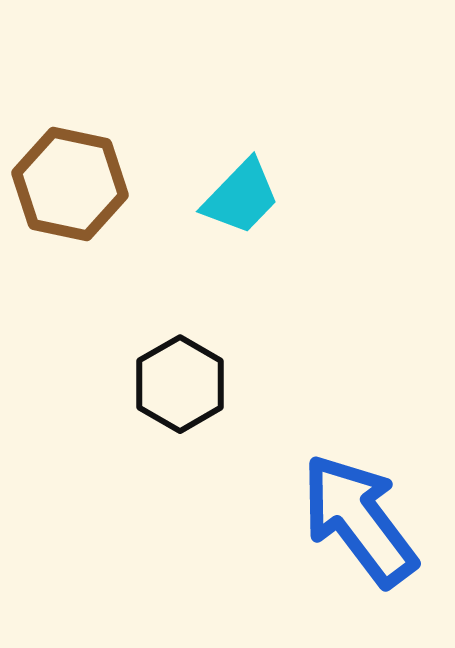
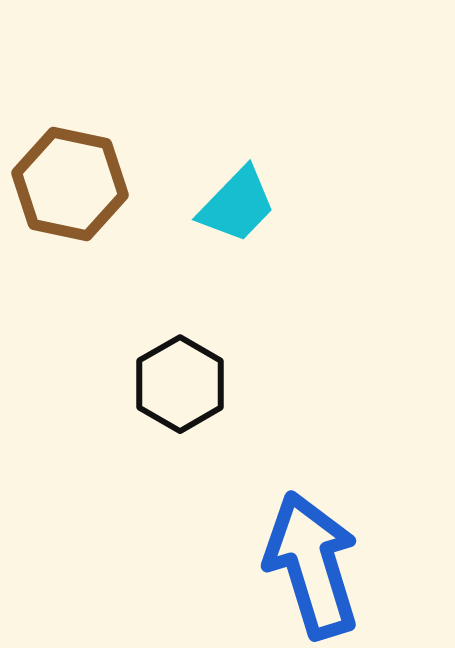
cyan trapezoid: moved 4 px left, 8 px down
blue arrow: moved 47 px left, 45 px down; rotated 20 degrees clockwise
